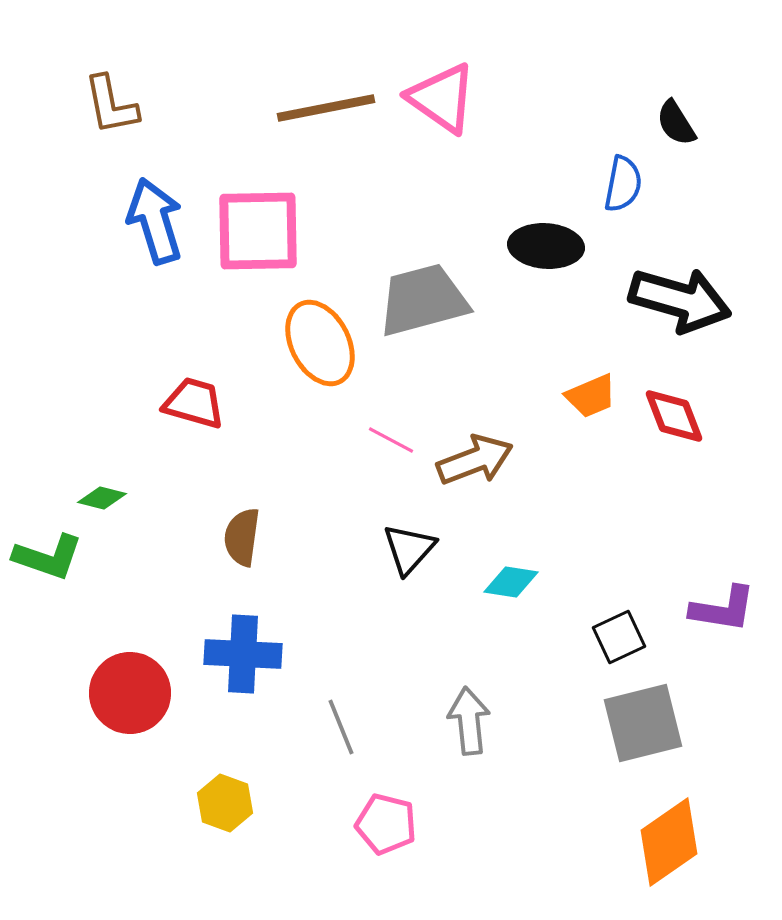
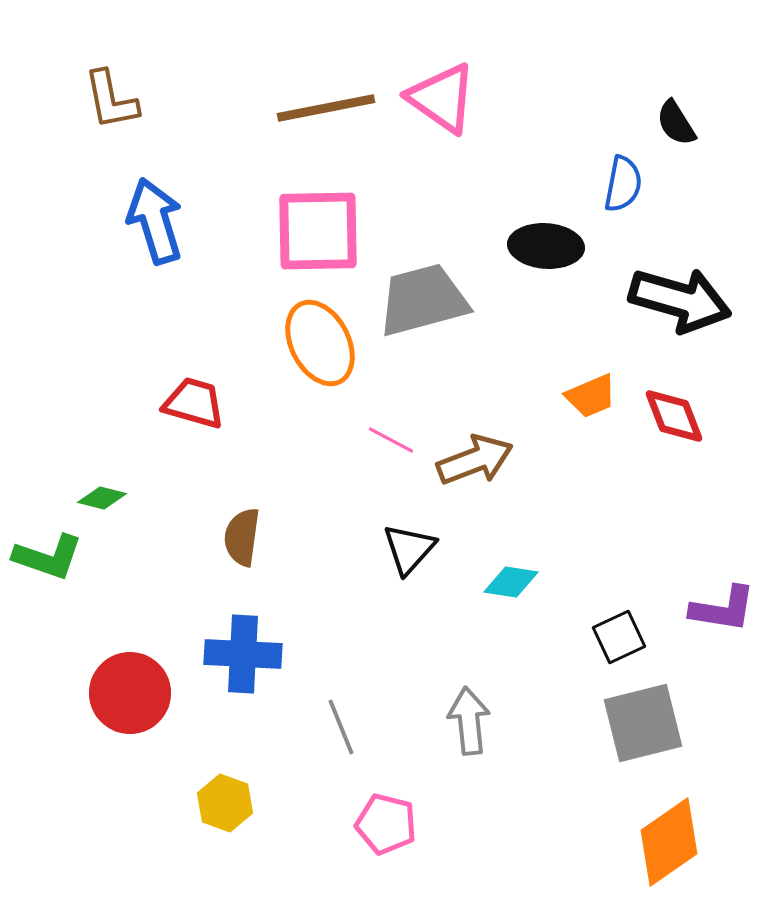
brown L-shape: moved 5 px up
pink square: moved 60 px right
